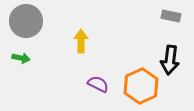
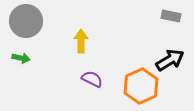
black arrow: rotated 128 degrees counterclockwise
purple semicircle: moved 6 px left, 5 px up
